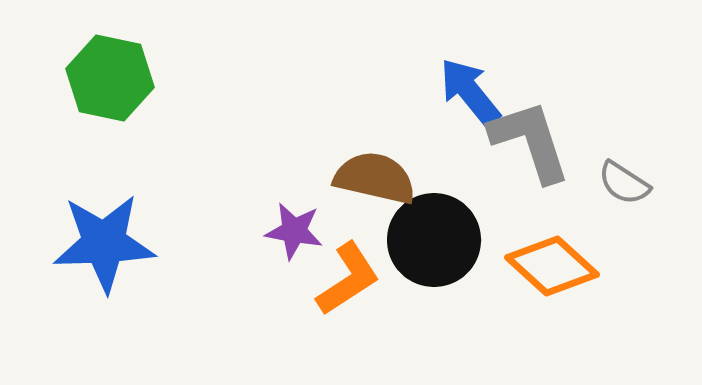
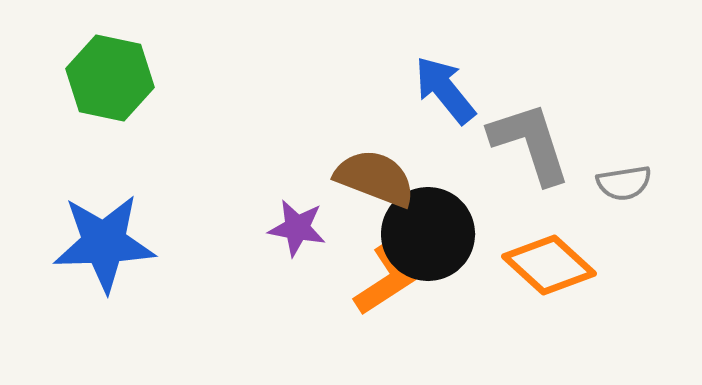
blue arrow: moved 25 px left, 2 px up
gray L-shape: moved 2 px down
brown semicircle: rotated 8 degrees clockwise
gray semicircle: rotated 42 degrees counterclockwise
purple star: moved 3 px right, 3 px up
black circle: moved 6 px left, 6 px up
orange diamond: moved 3 px left, 1 px up
orange L-shape: moved 38 px right
